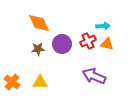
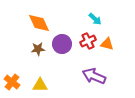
cyan arrow: moved 8 px left, 7 px up; rotated 48 degrees clockwise
yellow triangle: moved 3 px down
